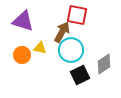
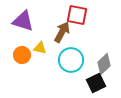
cyan circle: moved 10 px down
gray diamond: rotated 10 degrees counterclockwise
black square: moved 16 px right, 8 px down
